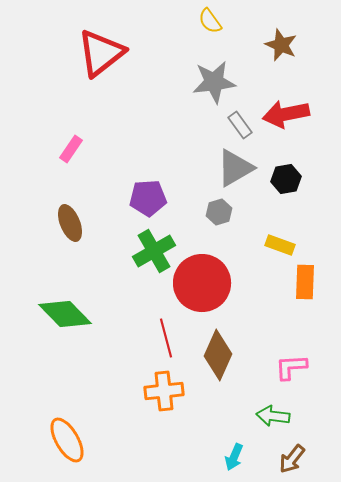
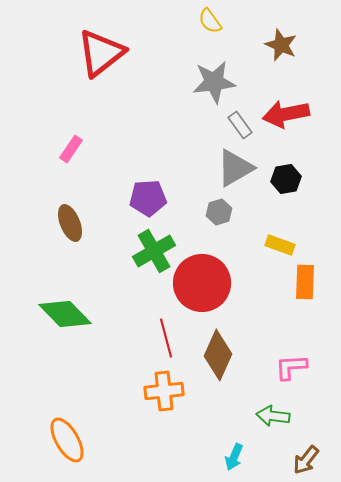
brown arrow: moved 14 px right, 1 px down
